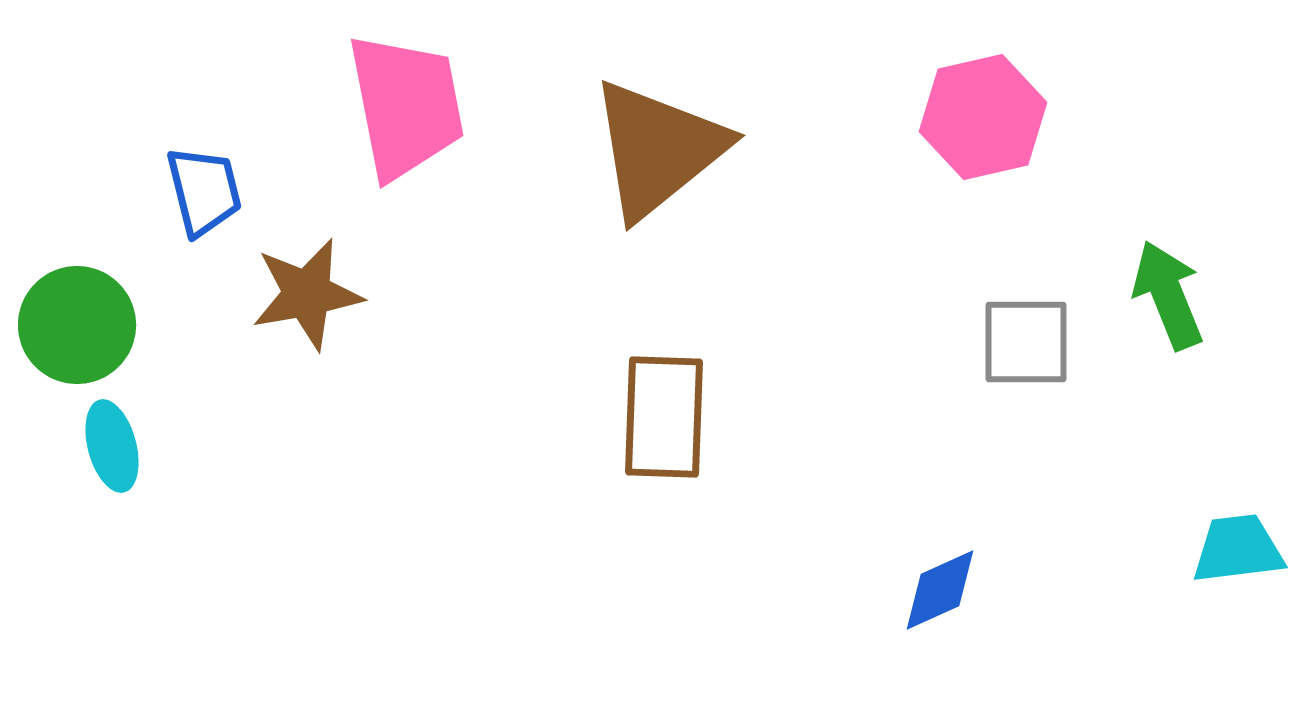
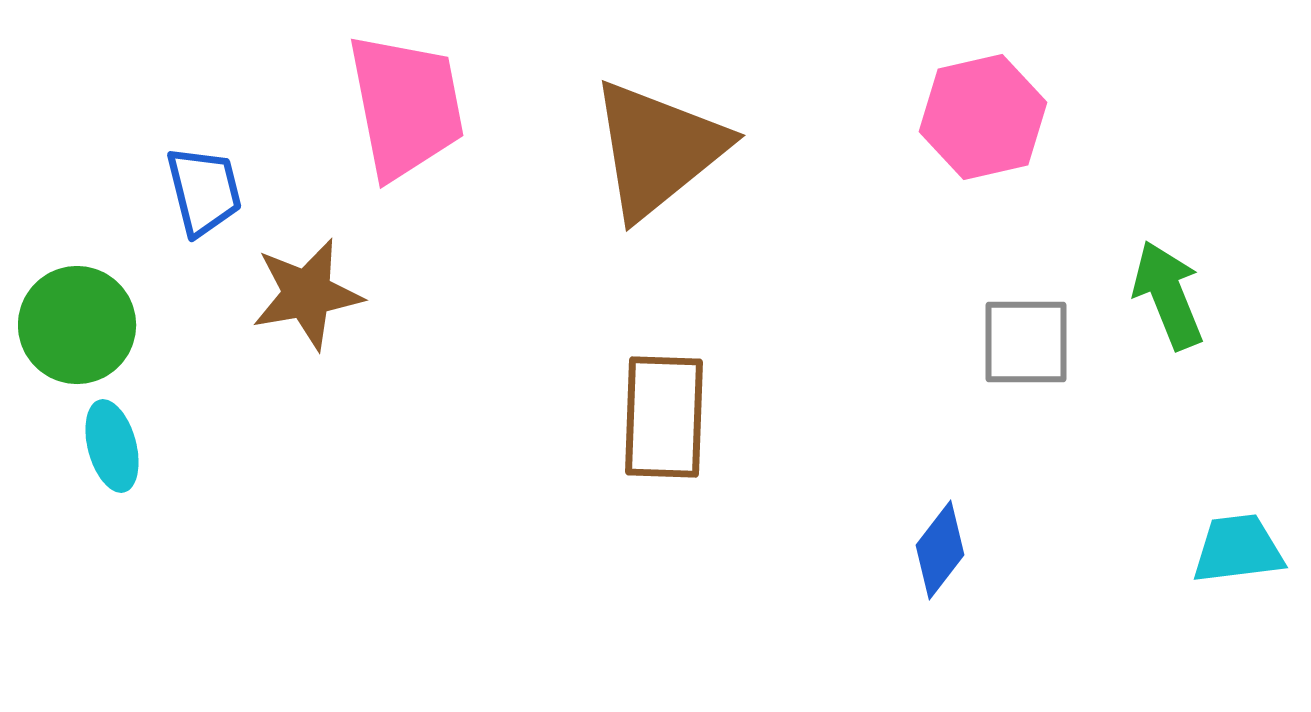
blue diamond: moved 40 px up; rotated 28 degrees counterclockwise
